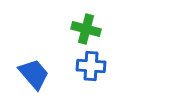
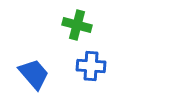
green cross: moved 9 px left, 4 px up
